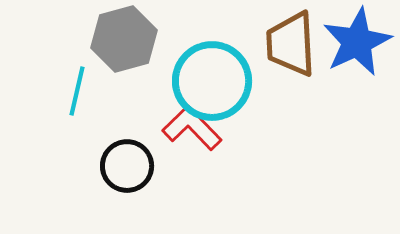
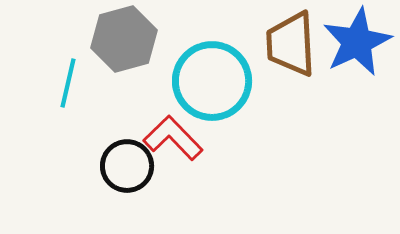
cyan line: moved 9 px left, 8 px up
red L-shape: moved 19 px left, 10 px down
